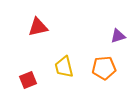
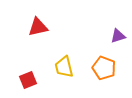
orange pentagon: rotated 25 degrees clockwise
